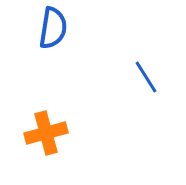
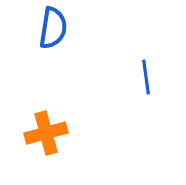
blue line: rotated 24 degrees clockwise
